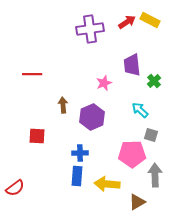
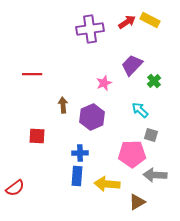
purple trapezoid: rotated 50 degrees clockwise
gray arrow: rotated 85 degrees counterclockwise
